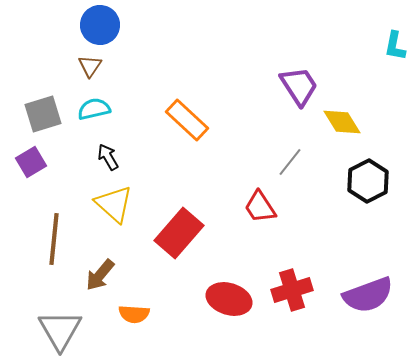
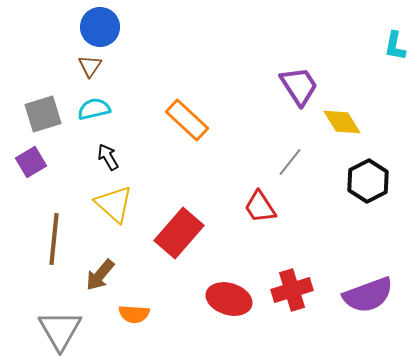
blue circle: moved 2 px down
